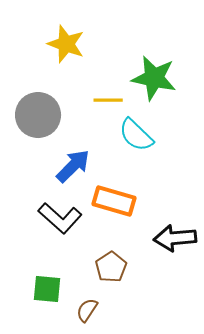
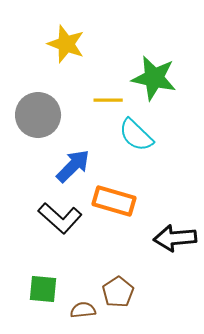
brown pentagon: moved 7 px right, 25 px down
green square: moved 4 px left
brown semicircle: moved 4 px left; rotated 50 degrees clockwise
